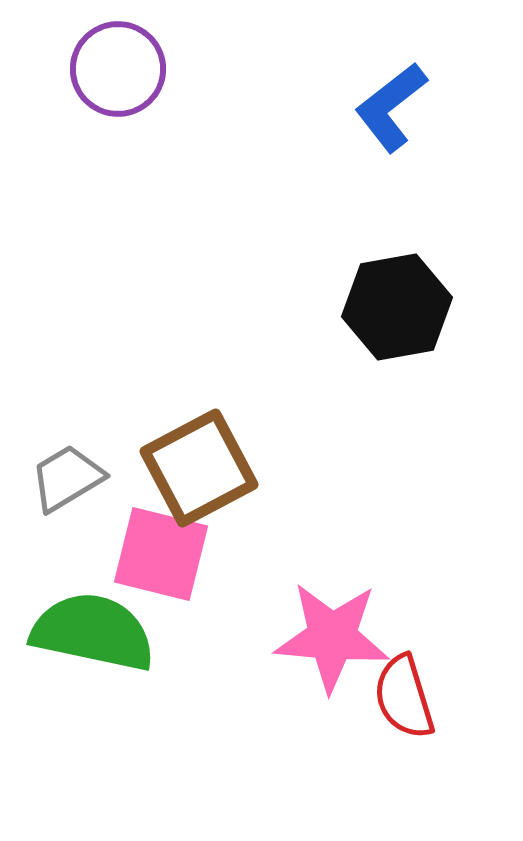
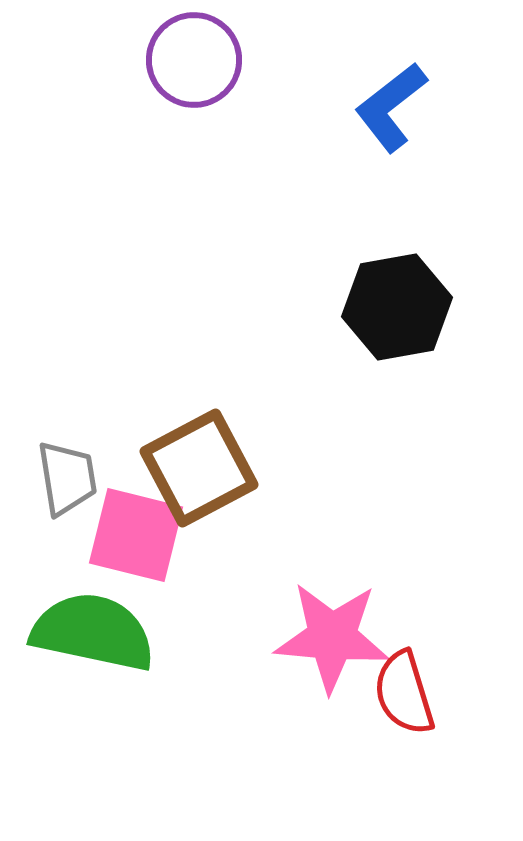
purple circle: moved 76 px right, 9 px up
gray trapezoid: rotated 112 degrees clockwise
pink square: moved 25 px left, 19 px up
red semicircle: moved 4 px up
